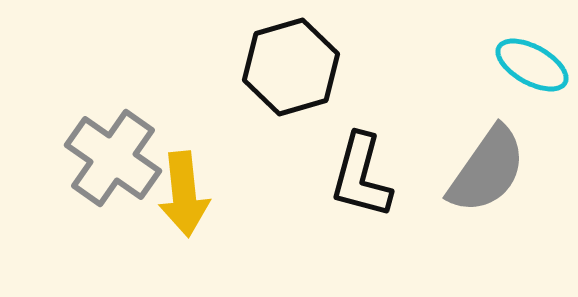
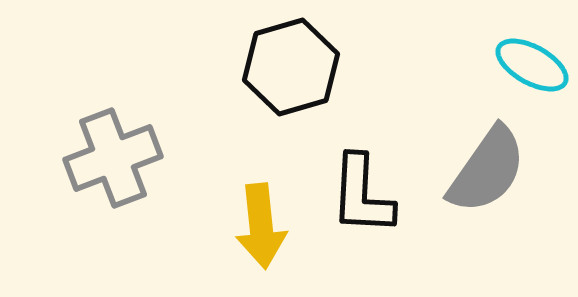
gray cross: rotated 34 degrees clockwise
black L-shape: moved 1 px right, 19 px down; rotated 12 degrees counterclockwise
yellow arrow: moved 77 px right, 32 px down
